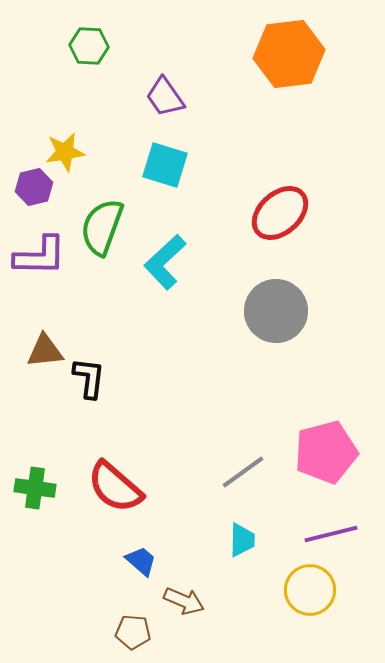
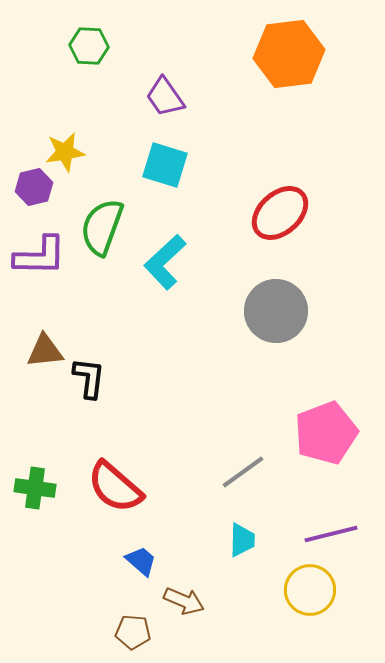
pink pentagon: moved 19 px up; rotated 6 degrees counterclockwise
